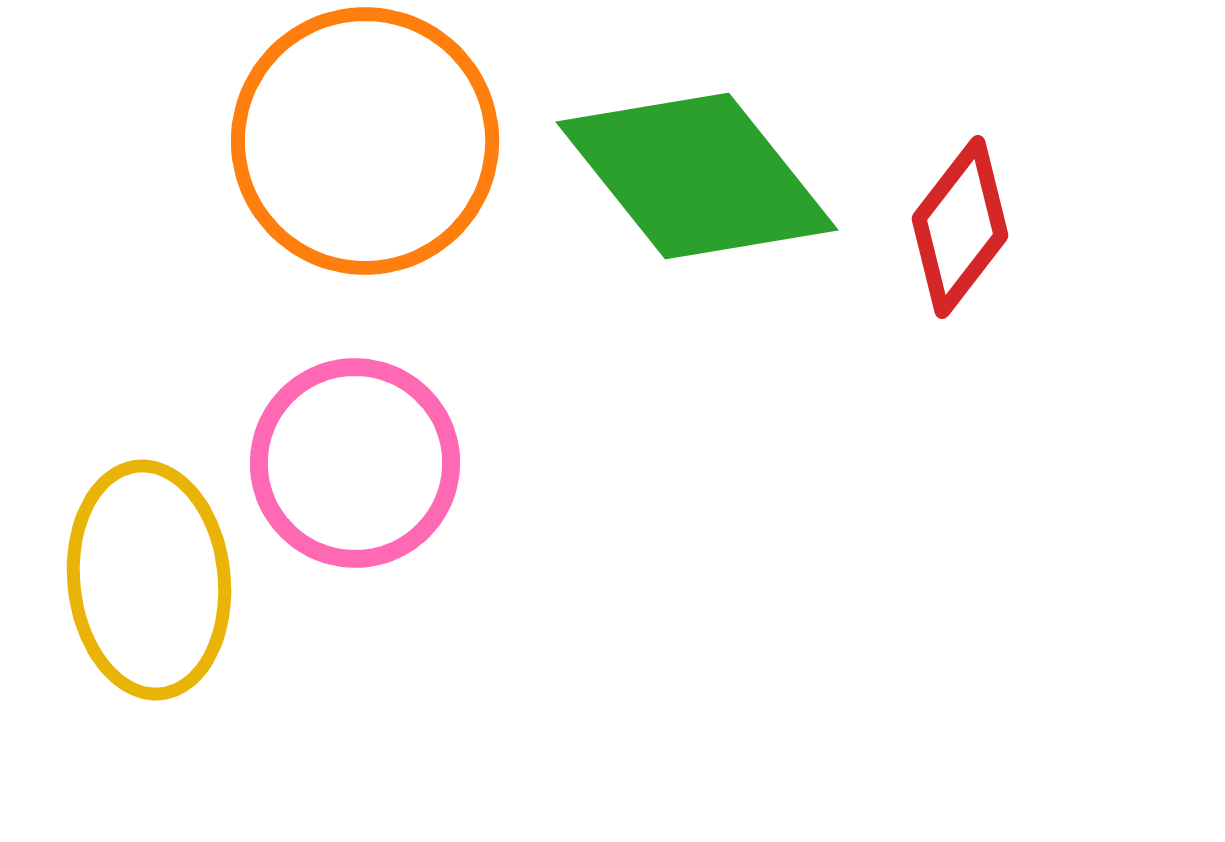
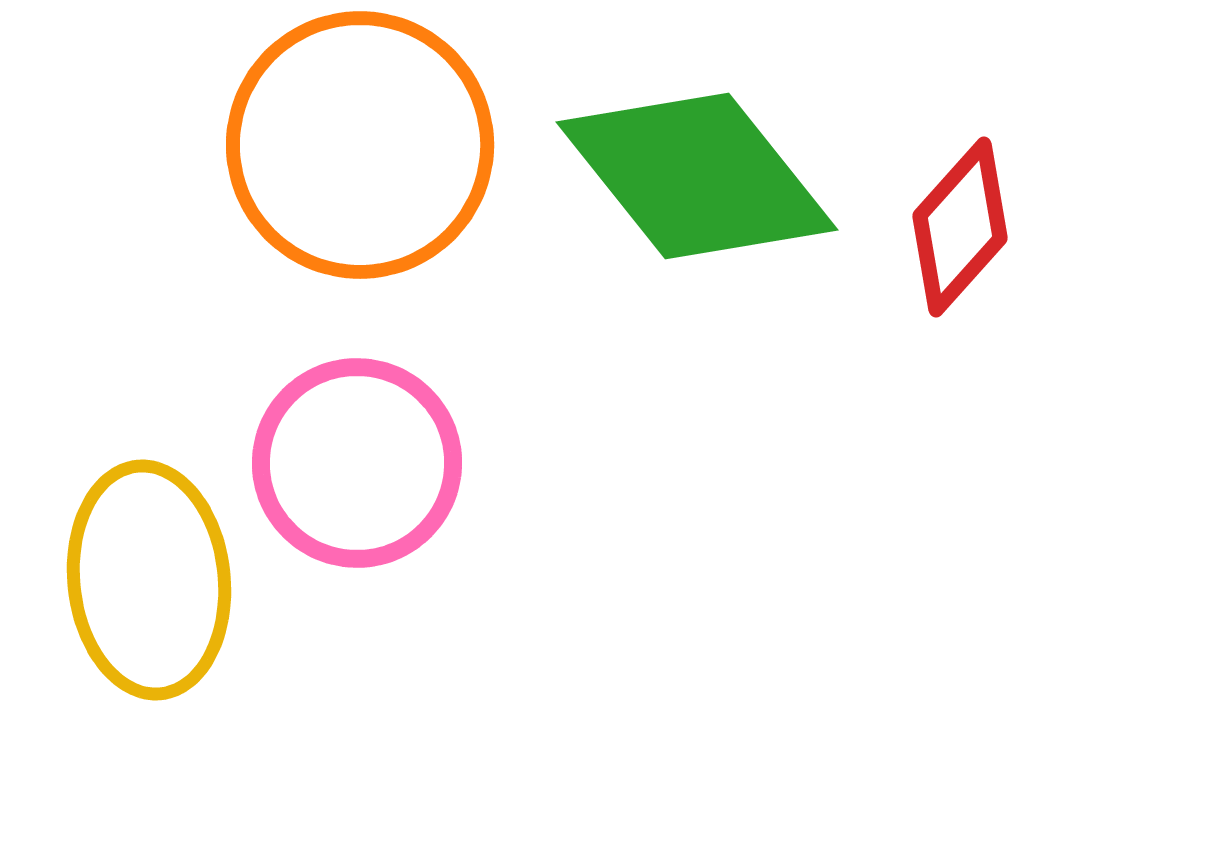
orange circle: moved 5 px left, 4 px down
red diamond: rotated 4 degrees clockwise
pink circle: moved 2 px right
